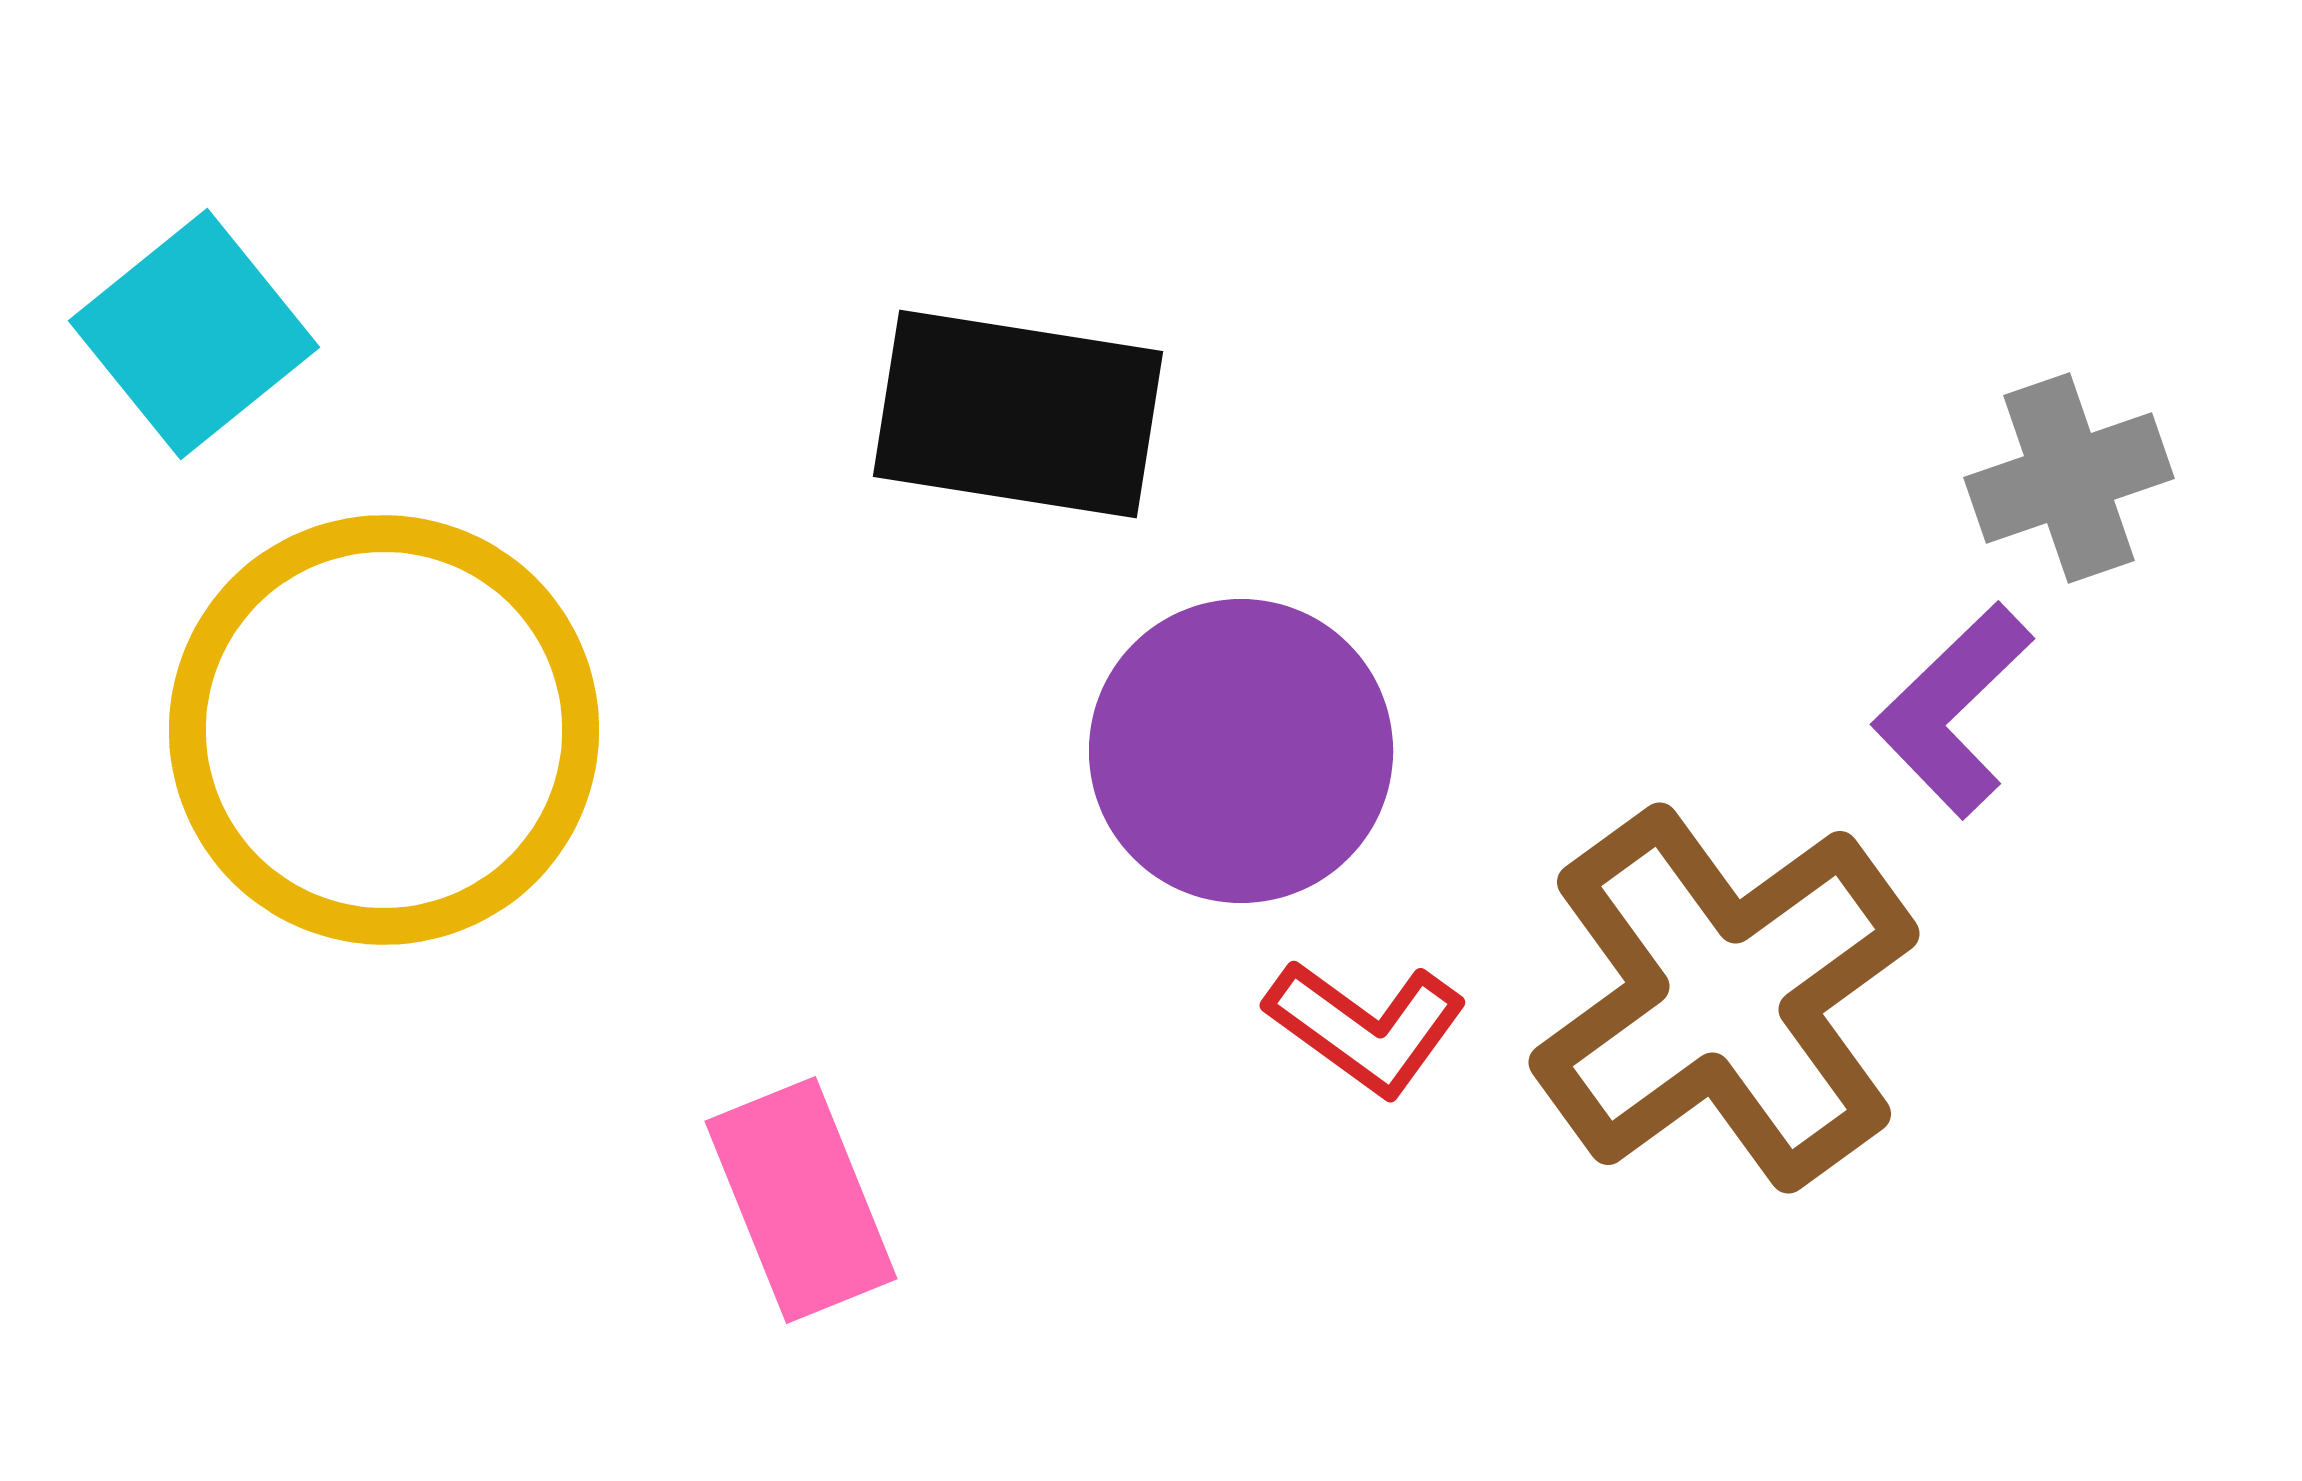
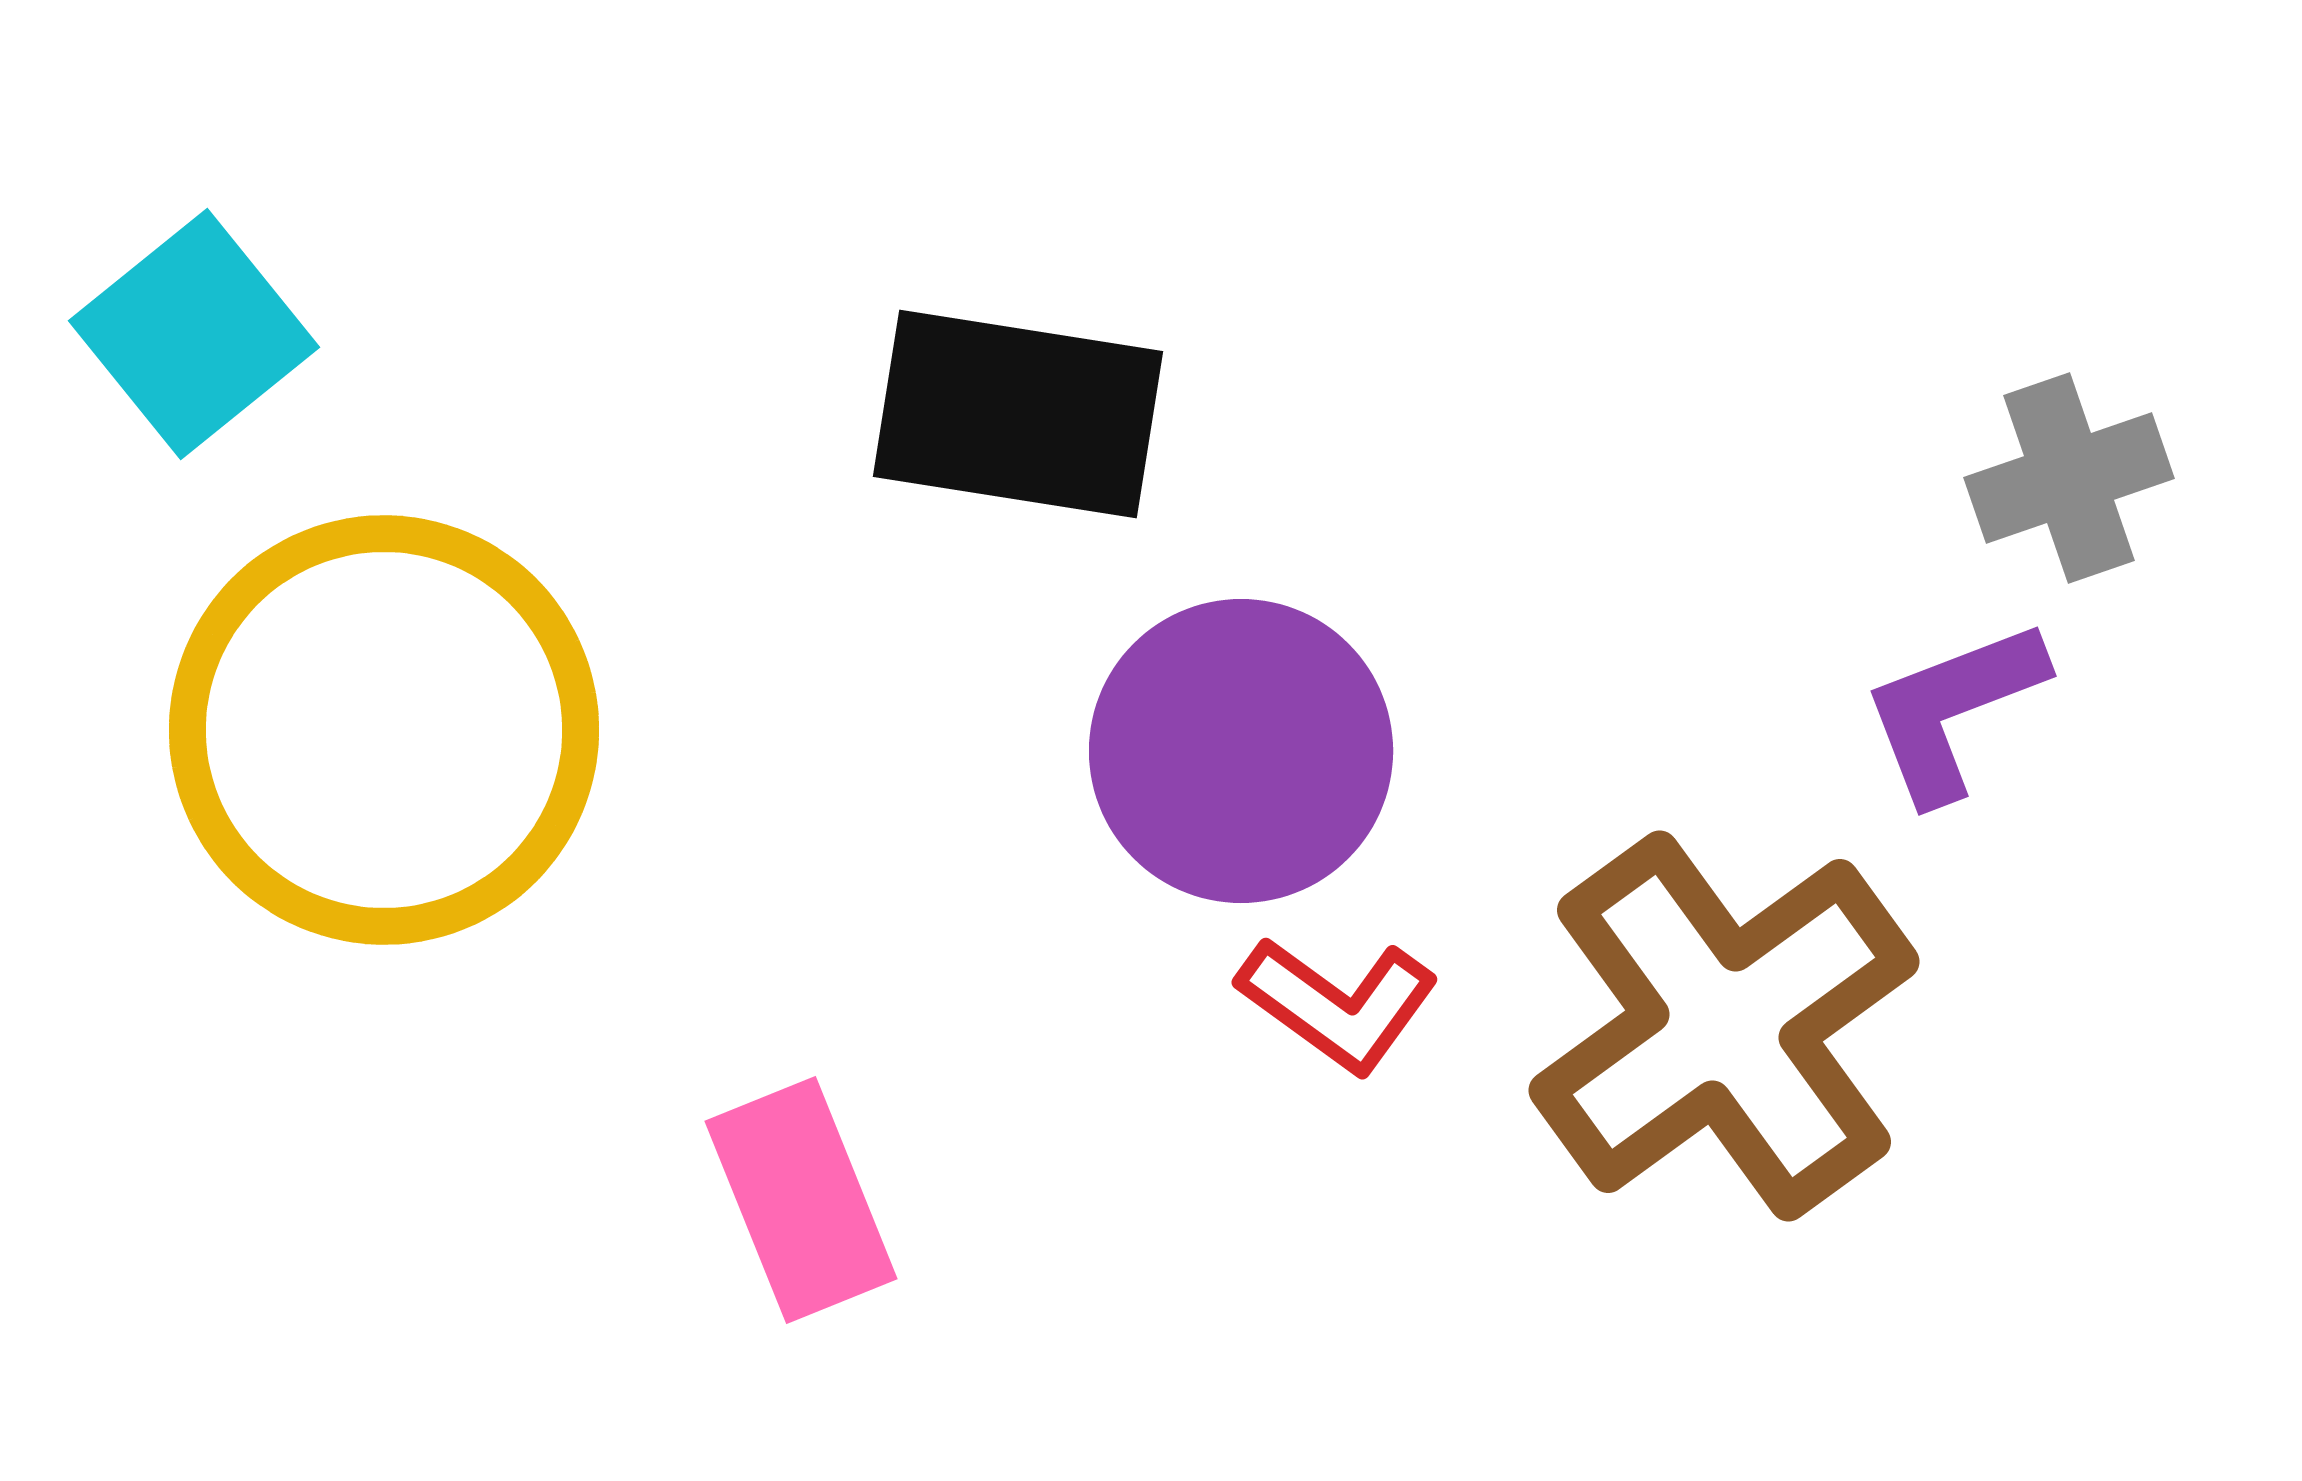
purple L-shape: rotated 23 degrees clockwise
brown cross: moved 28 px down
red L-shape: moved 28 px left, 23 px up
